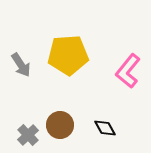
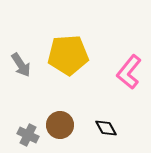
pink L-shape: moved 1 px right, 1 px down
black diamond: moved 1 px right
gray cross: rotated 20 degrees counterclockwise
